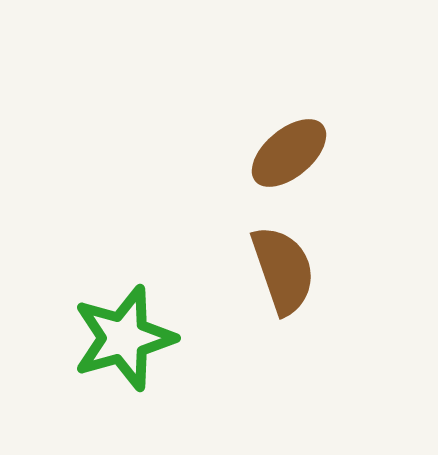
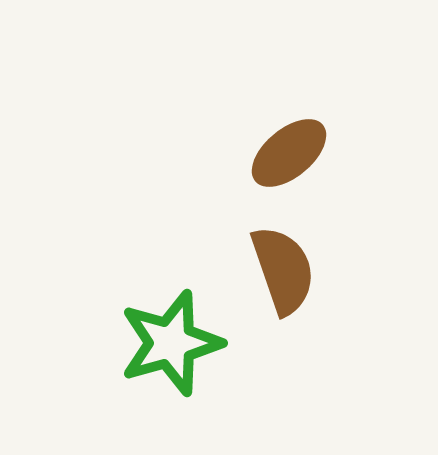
green star: moved 47 px right, 5 px down
